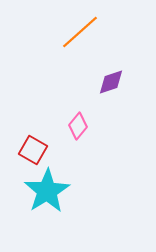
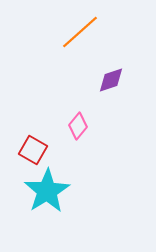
purple diamond: moved 2 px up
